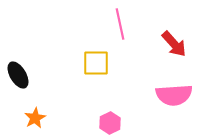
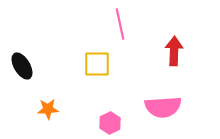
red arrow: moved 7 px down; rotated 136 degrees counterclockwise
yellow square: moved 1 px right, 1 px down
black ellipse: moved 4 px right, 9 px up
pink semicircle: moved 11 px left, 12 px down
orange star: moved 13 px right, 9 px up; rotated 25 degrees clockwise
